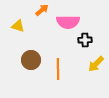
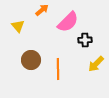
pink semicircle: rotated 45 degrees counterclockwise
yellow triangle: rotated 32 degrees clockwise
